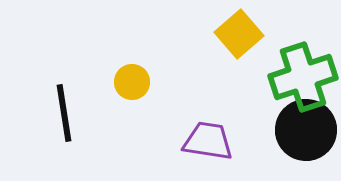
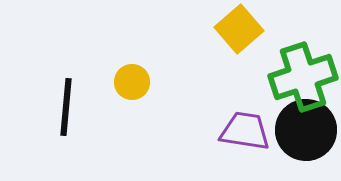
yellow square: moved 5 px up
black line: moved 2 px right, 6 px up; rotated 14 degrees clockwise
purple trapezoid: moved 37 px right, 10 px up
